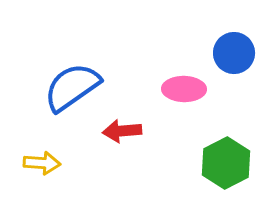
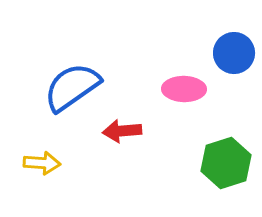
green hexagon: rotated 9 degrees clockwise
